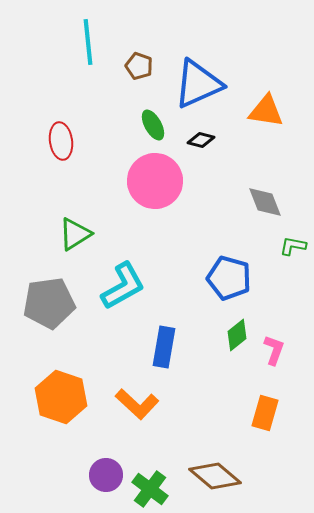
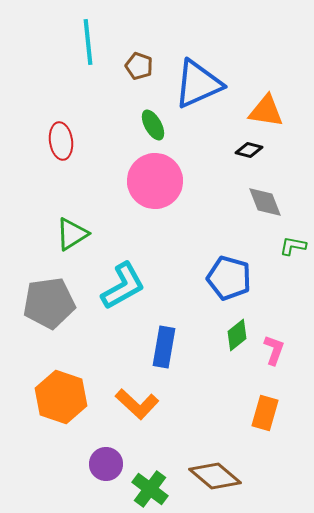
black diamond: moved 48 px right, 10 px down
green triangle: moved 3 px left
purple circle: moved 11 px up
